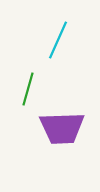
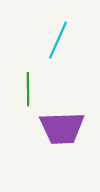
green line: rotated 16 degrees counterclockwise
